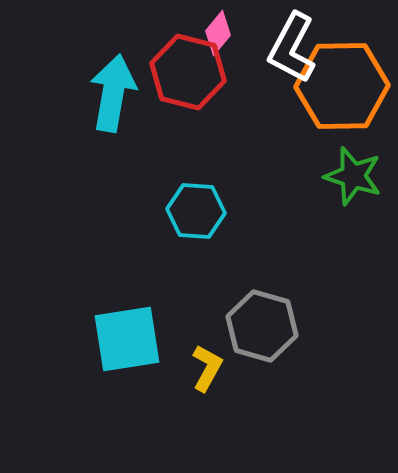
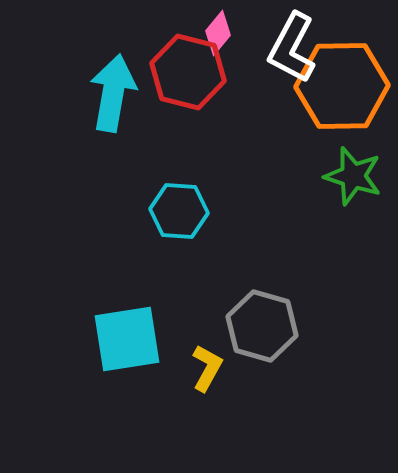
cyan hexagon: moved 17 px left
